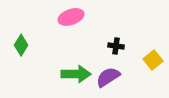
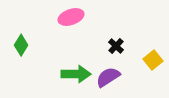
black cross: rotated 35 degrees clockwise
